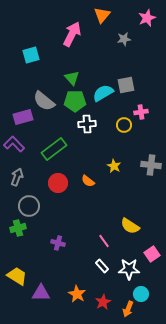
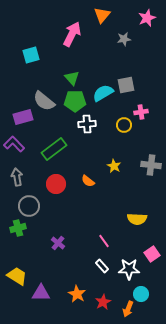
gray arrow: rotated 30 degrees counterclockwise
red circle: moved 2 px left, 1 px down
yellow semicircle: moved 7 px right, 7 px up; rotated 30 degrees counterclockwise
purple cross: rotated 24 degrees clockwise
